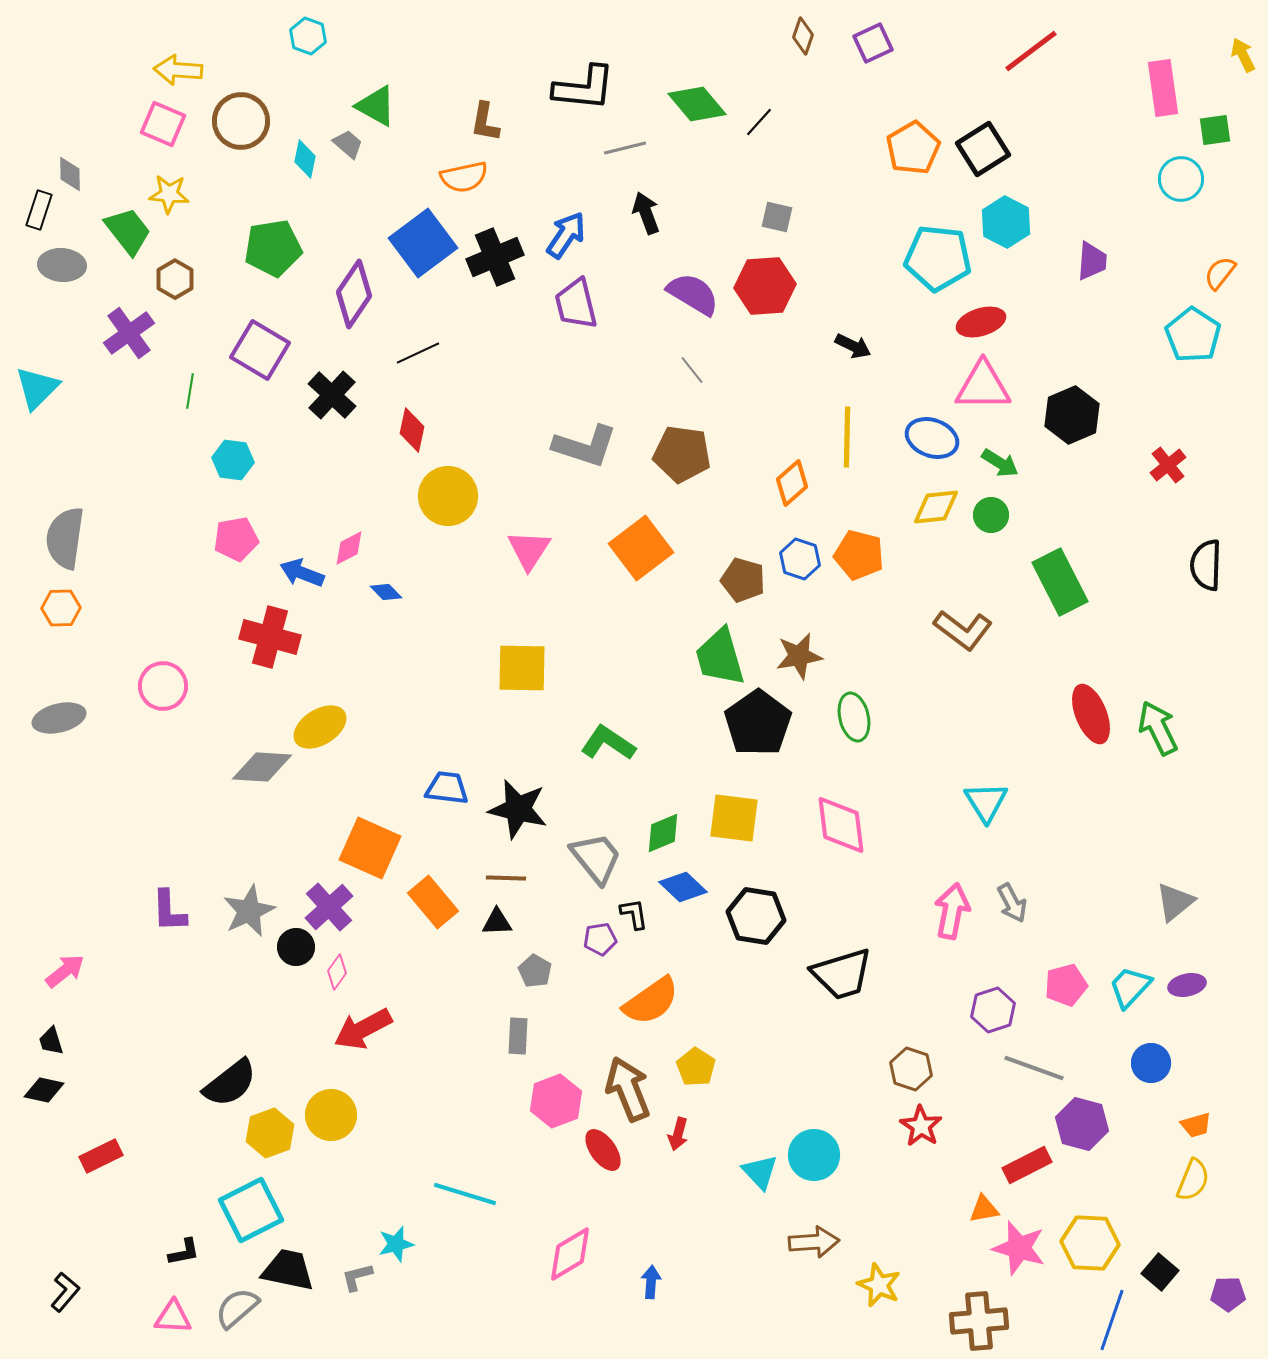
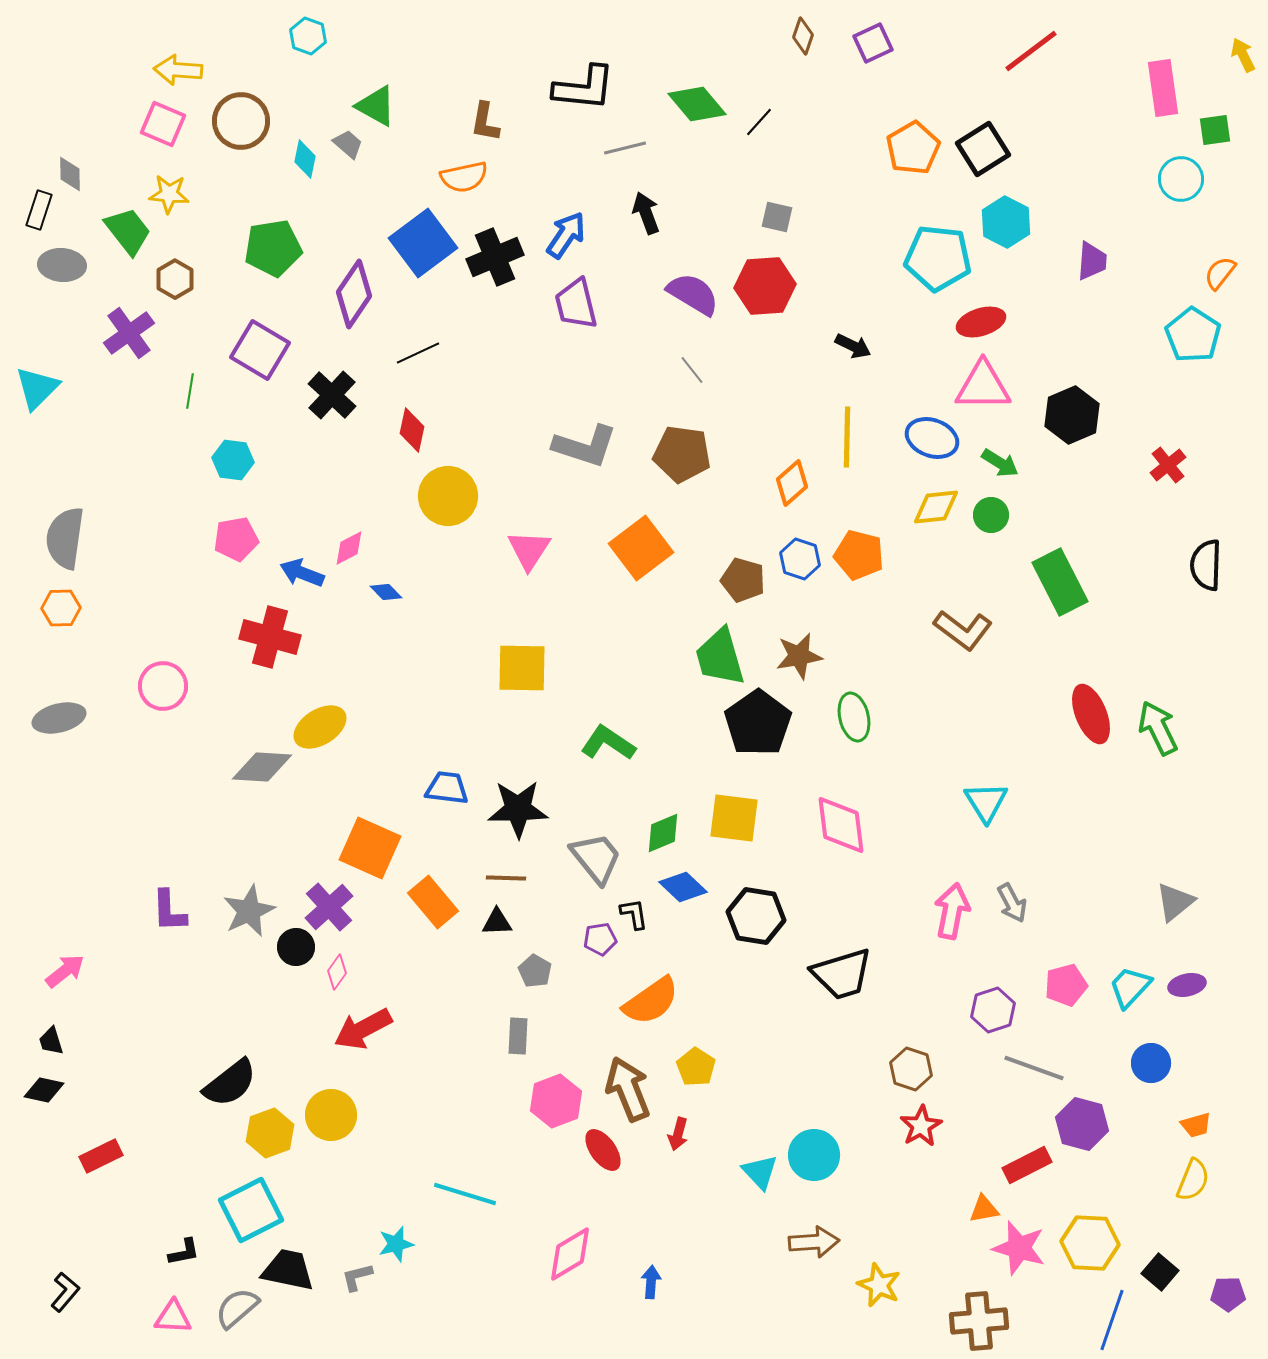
black star at (518, 809): rotated 14 degrees counterclockwise
red star at (921, 1126): rotated 9 degrees clockwise
